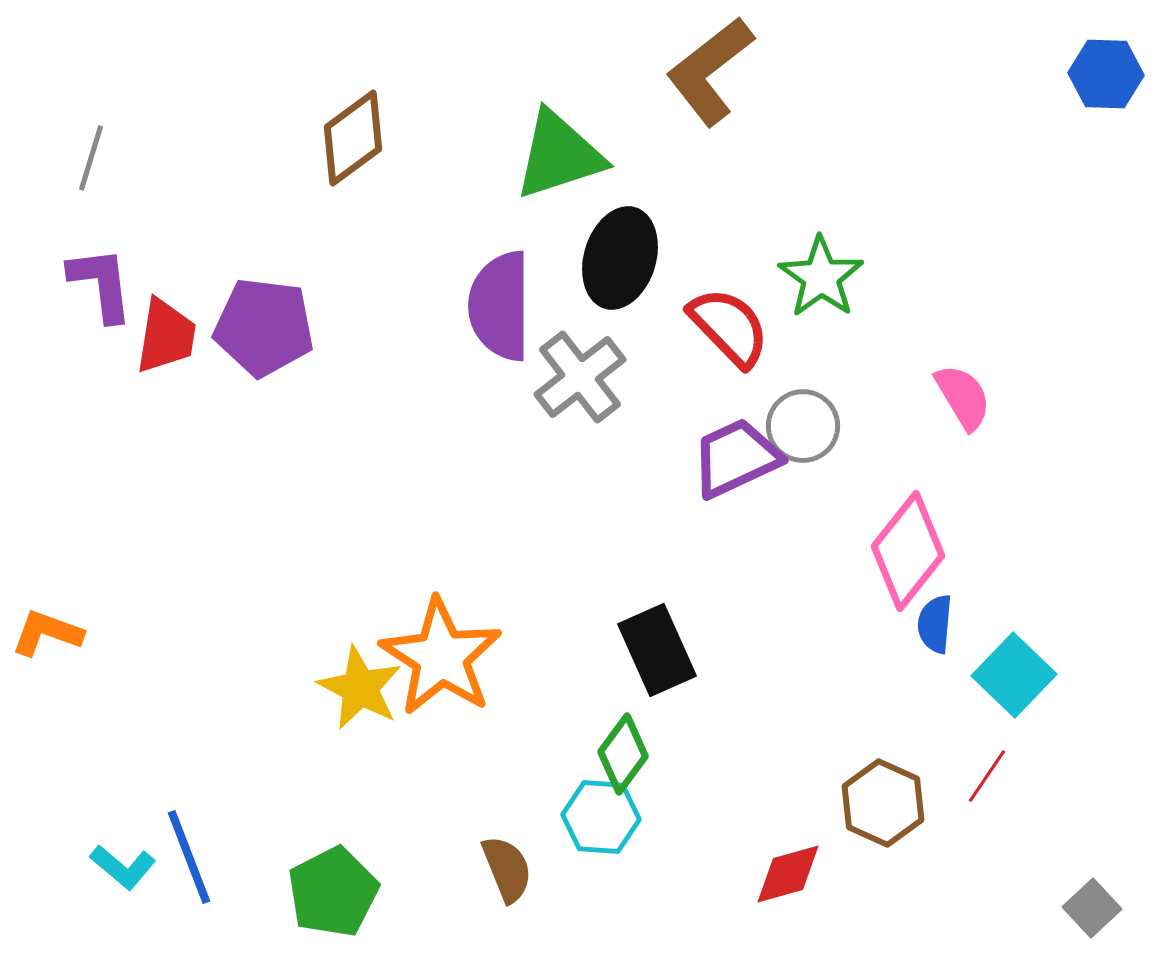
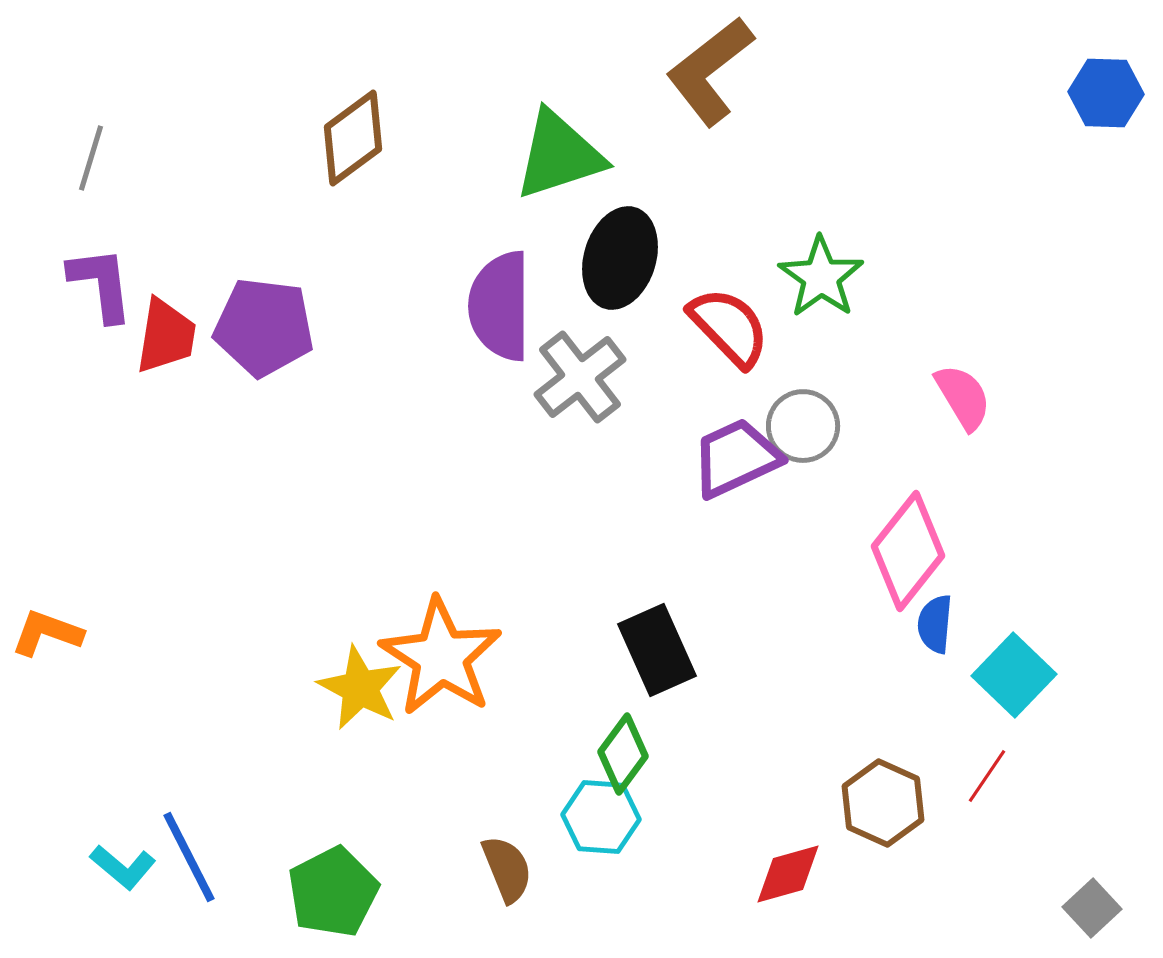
blue hexagon: moved 19 px down
blue line: rotated 6 degrees counterclockwise
